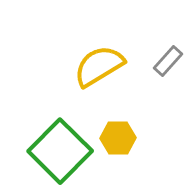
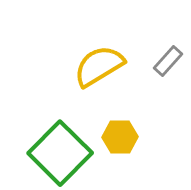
yellow hexagon: moved 2 px right, 1 px up
green square: moved 2 px down
